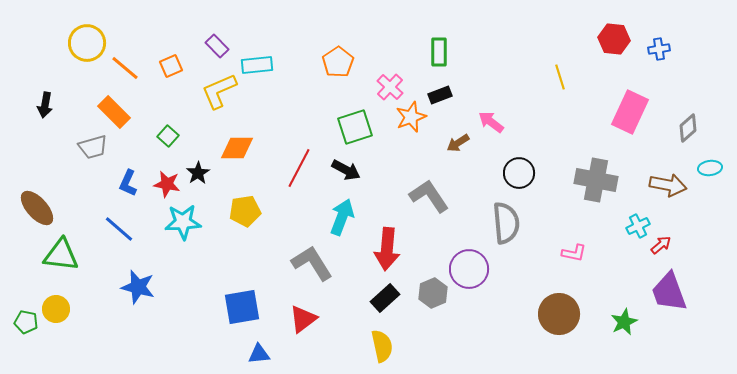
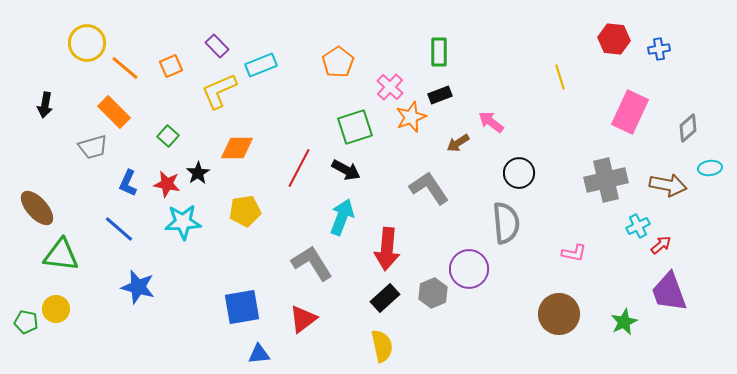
cyan rectangle at (257, 65): moved 4 px right; rotated 16 degrees counterclockwise
gray cross at (596, 180): moved 10 px right; rotated 24 degrees counterclockwise
gray L-shape at (429, 196): moved 8 px up
